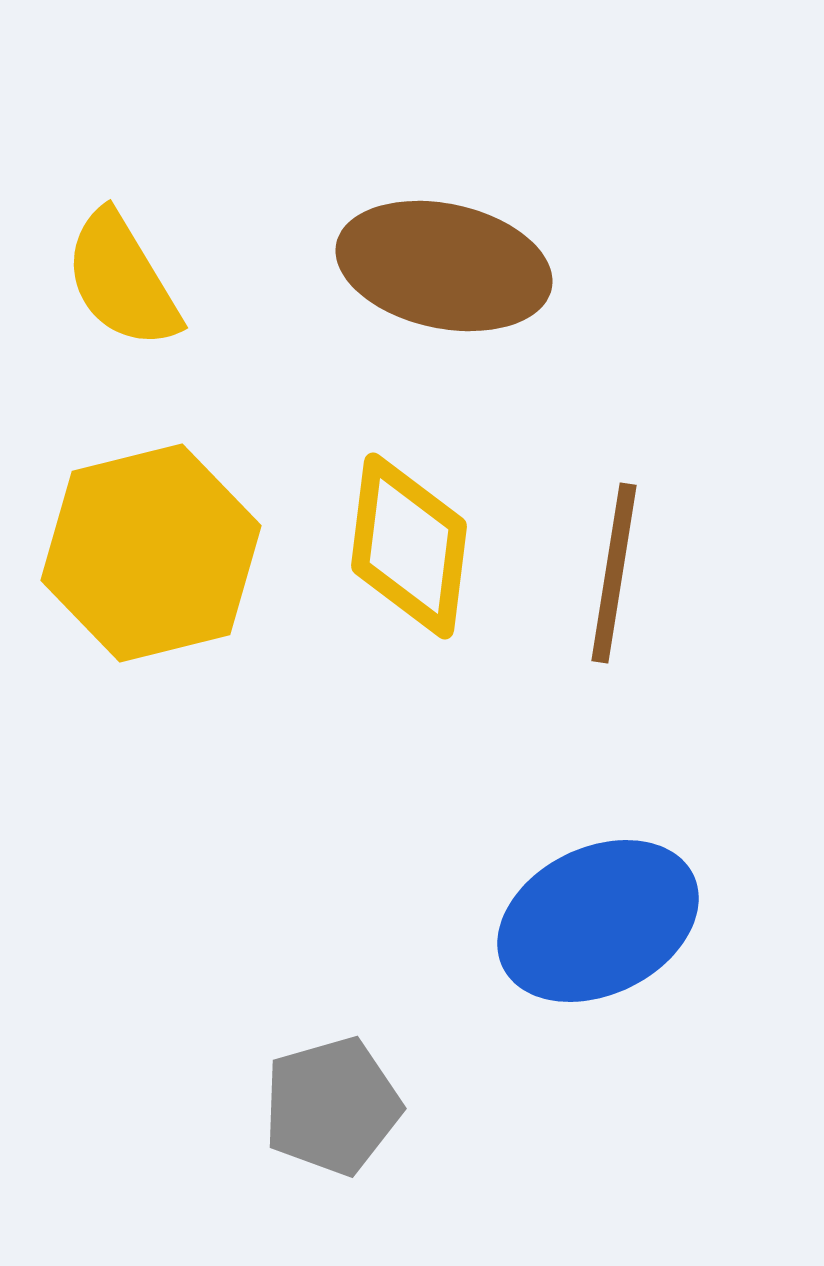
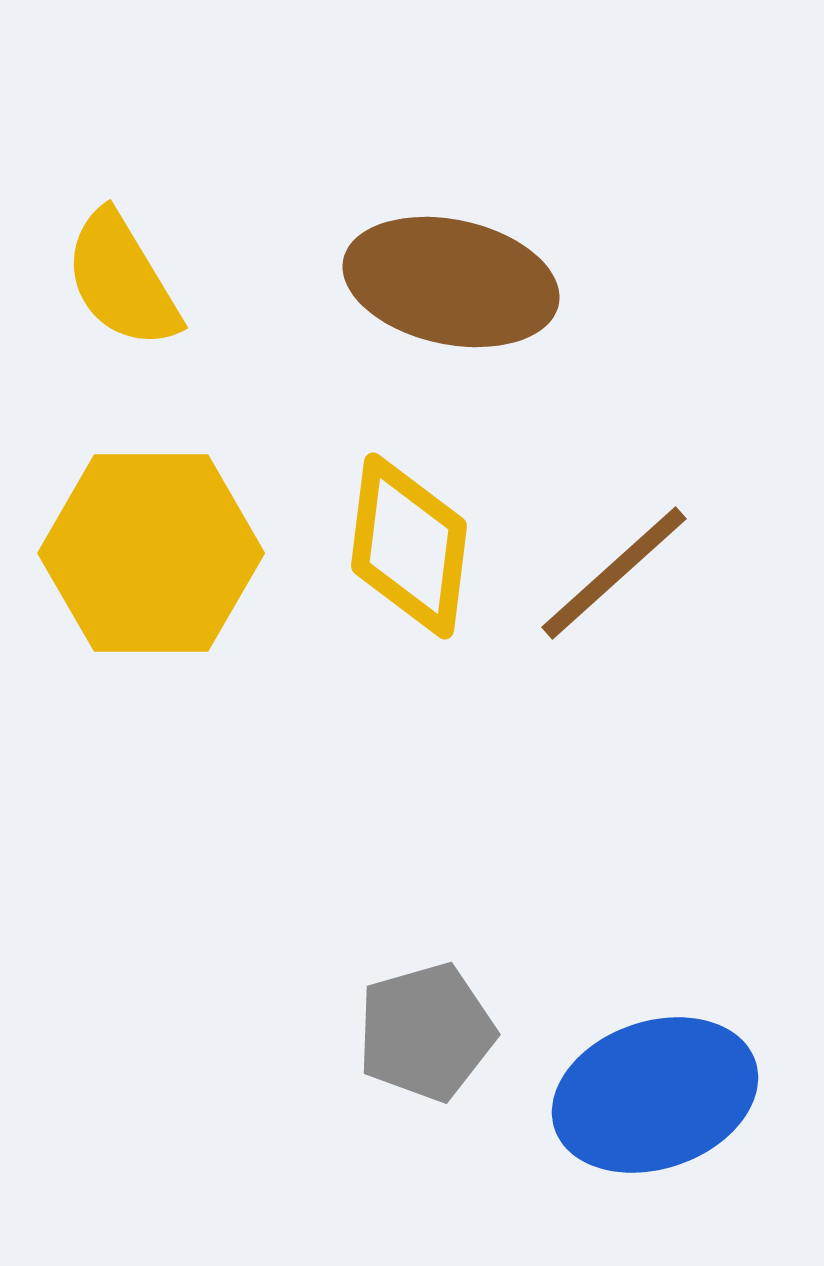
brown ellipse: moved 7 px right, 16 px down
yellow hexagon: rotated 14 degrees clockwise
brown line: rotated 39 degrees clockwise
blue ellipse: moved 57 px right, 174 px down; rotated 7 degrees clockwise
gray pentagon: moved 94 px right, 74 px up
